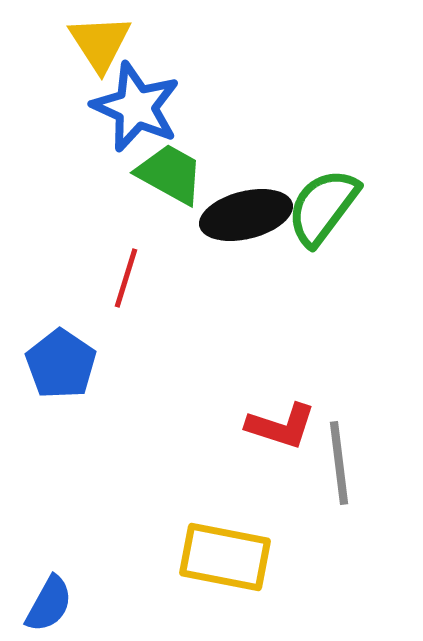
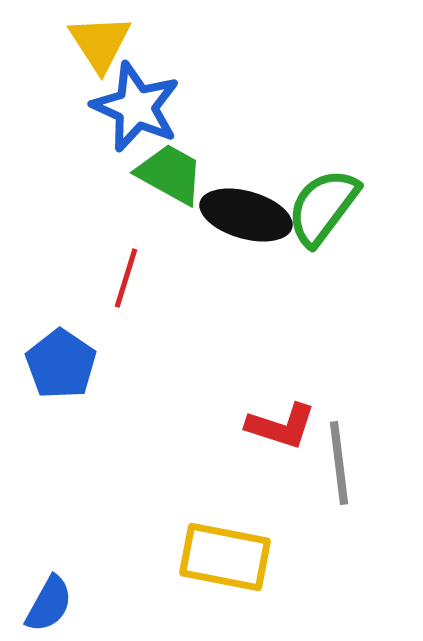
black ellipse: rotated 30 degrees clockwise
